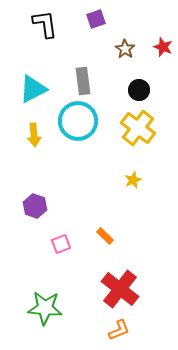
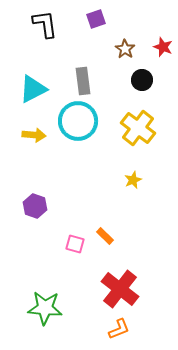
black circle: moved 3 px right, 10 px up
yellow arrow: rotated 80 degrees counterclockwise
pink square: moved 14 px right; rotated 36 degrees clockwise
orange L-shape: moved 1 px up
